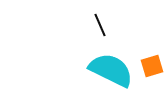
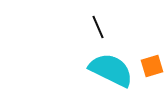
black line: moved 2 px left, 2 px down
